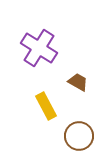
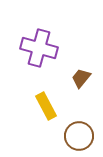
purple cross: rotated 18 degrees counterclockwise
brown trapezoid: moved 3 px right, 4 px up; rotated 80 degrees counterclockwise
